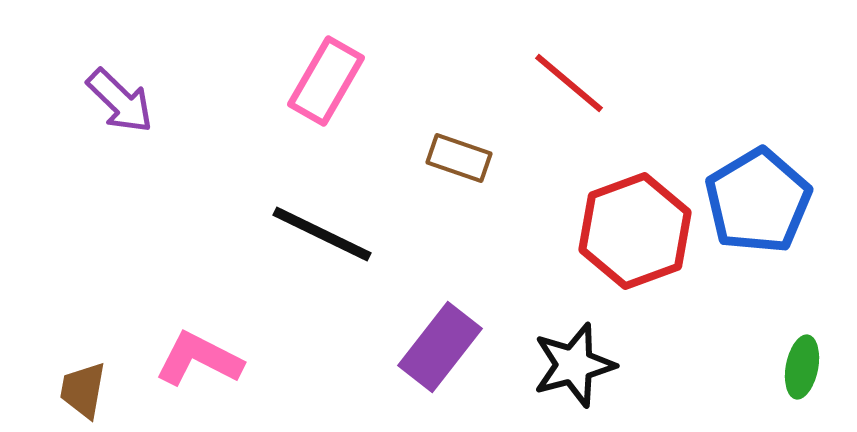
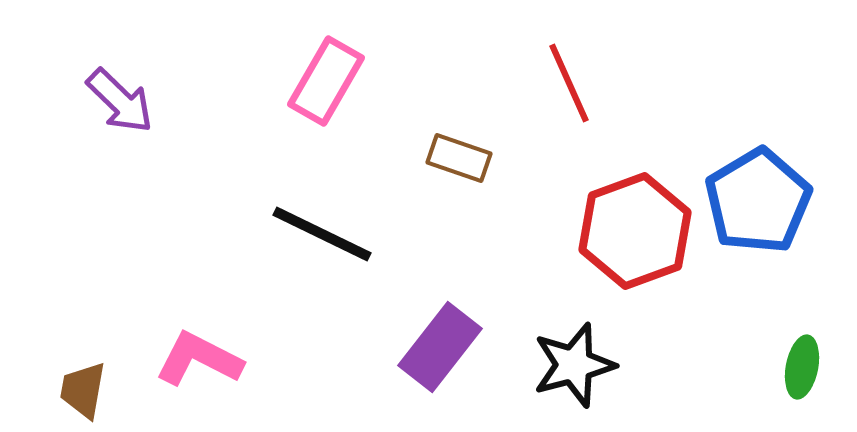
red line: rotated 26 degrees clockwise
